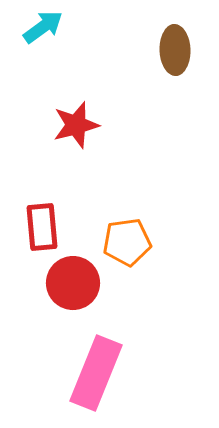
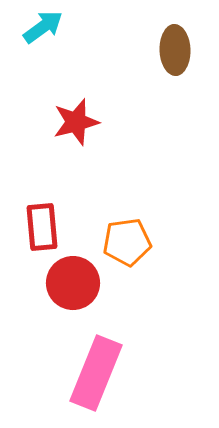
red star: moved 3 px up
